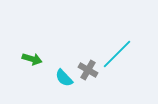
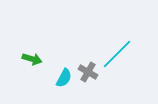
gray cross: moved 2 px down
cyan semicircle: rotated 108 degrees counterclockwise
